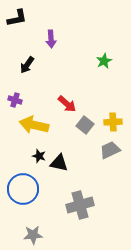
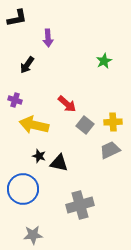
purple arrow: moved 3 px left, 1 px up
